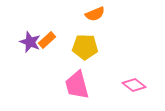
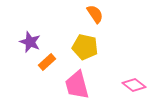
orange semicircle: rotated 102 degrees counterclockwise
orange rectangle: moved 22 px down
yellow pentagon: rotated 10 degrees clockwise
